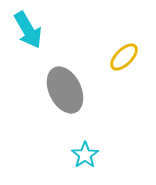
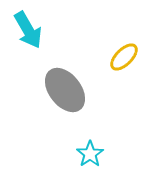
gray ellipse: rotated 12 degrees counterclockwise
cyan star: moved 5 px right, 1 px up
